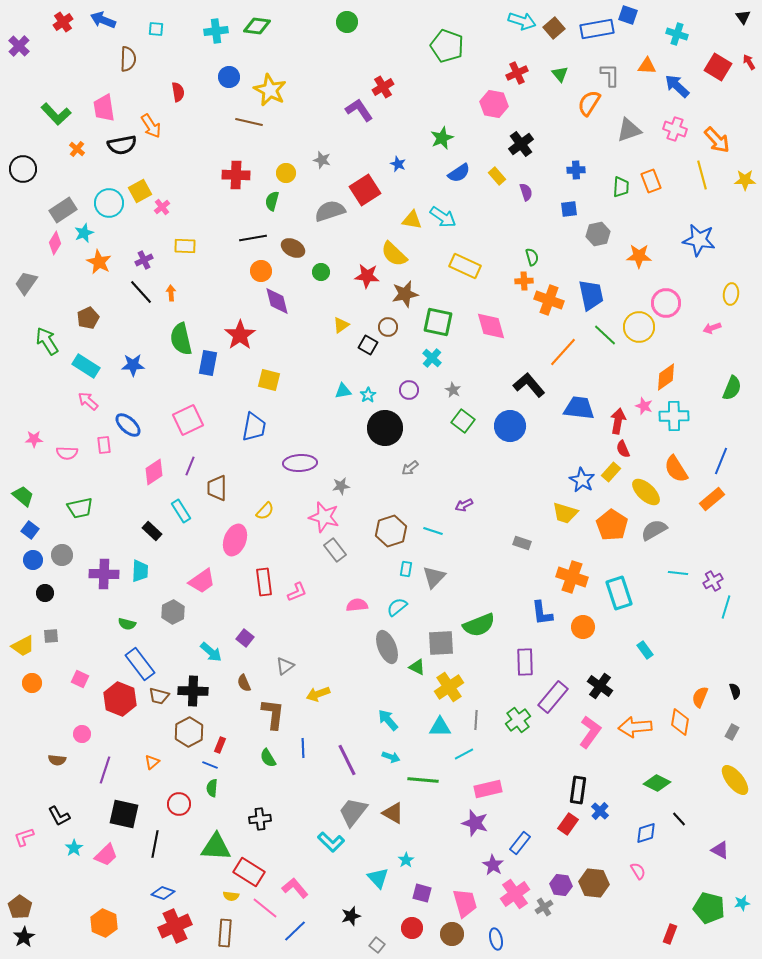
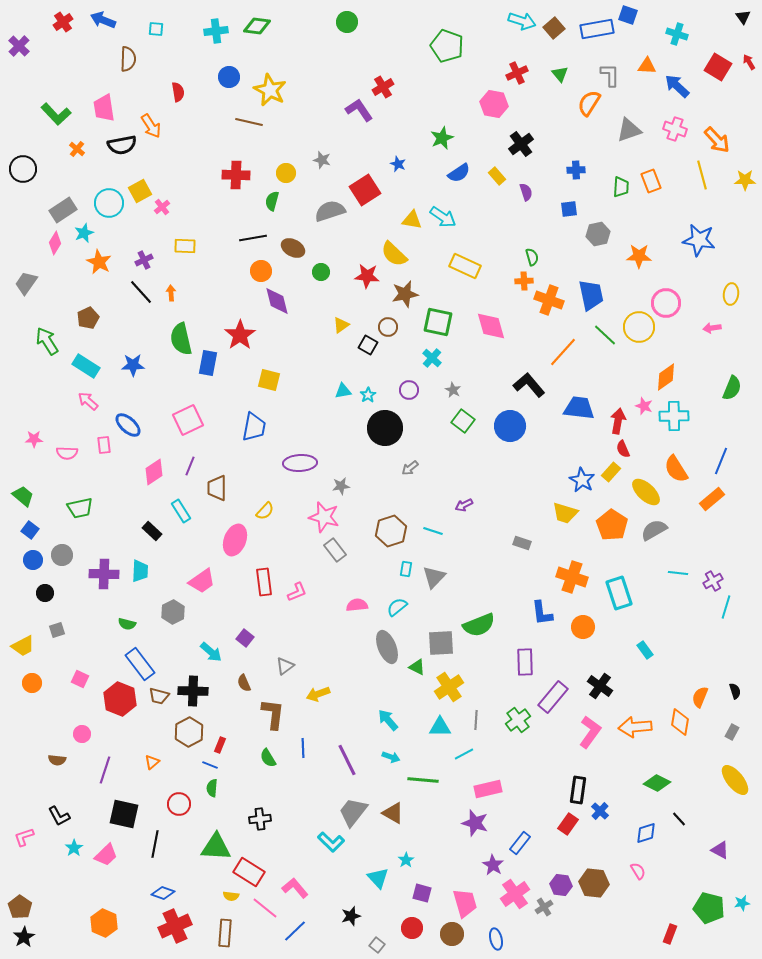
pink arrow at (712, 328): rotated 12 degrees clockwise
gray square at (51, 636): moved 6 px right, 6 px up; rotated 14 degrees counterclockwise
